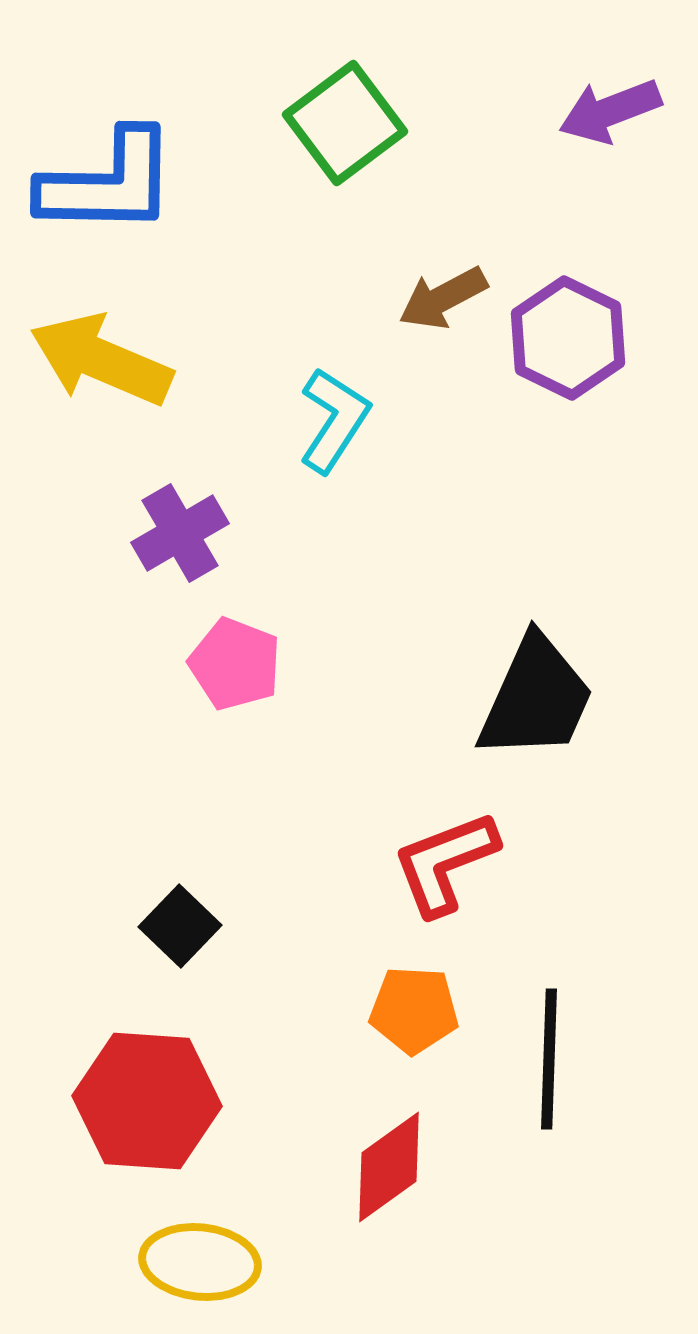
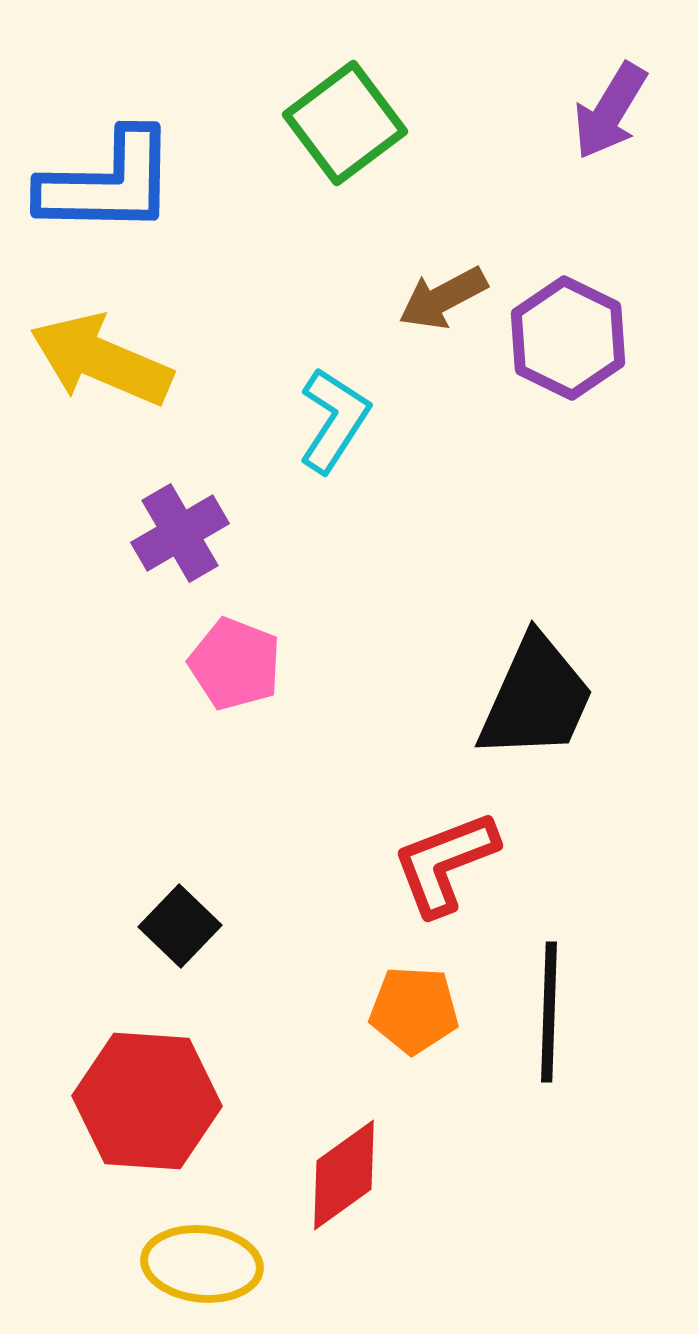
purple arrow: rotated 38 degrees counterclockwise
black line: moved 47 px up
red diamond: moved 45 px left, 8 px down
yellow ellipse: moved 2 px right, 2 px down
